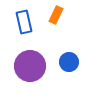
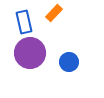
orange rectangle: moved 2 px left, 2 px up; rotated 18 degrees clockwise
purple circle: moved 13 px up
